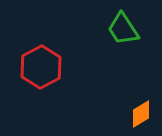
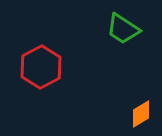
green trapezoid: rotated 24 degrees counterclockwise
